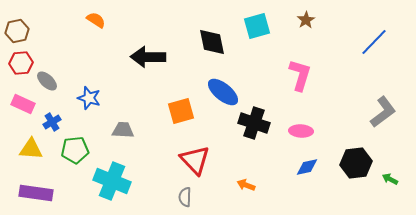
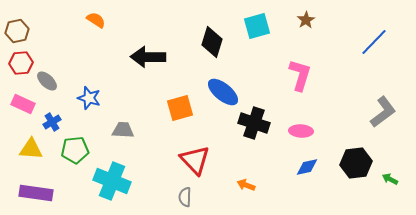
black diamond: rotated 28 degrees clockwise
orange square: moved 1 px left, 3 px up
